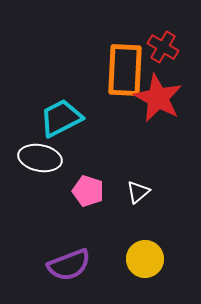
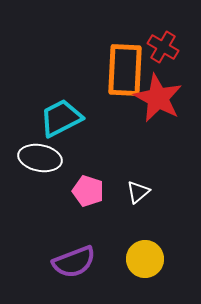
purple semicircle: moved 5 px right, 3 px up
